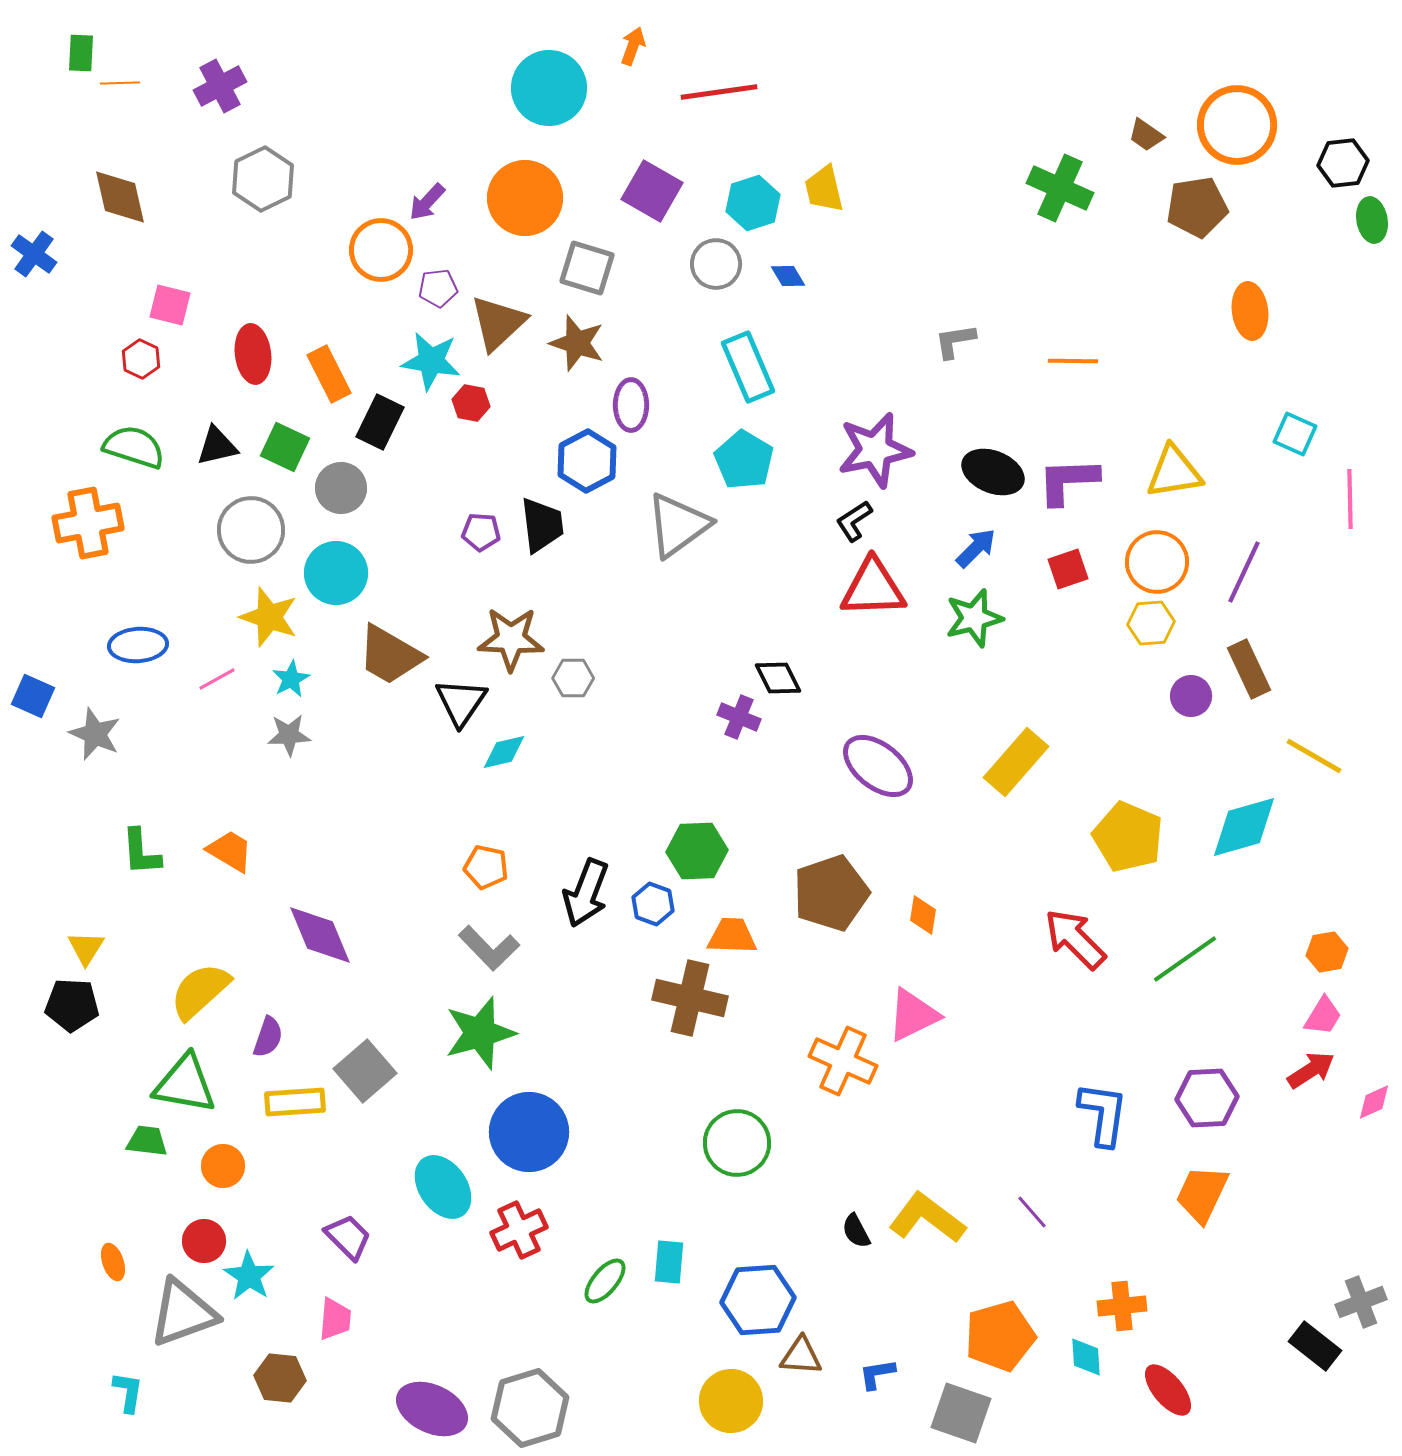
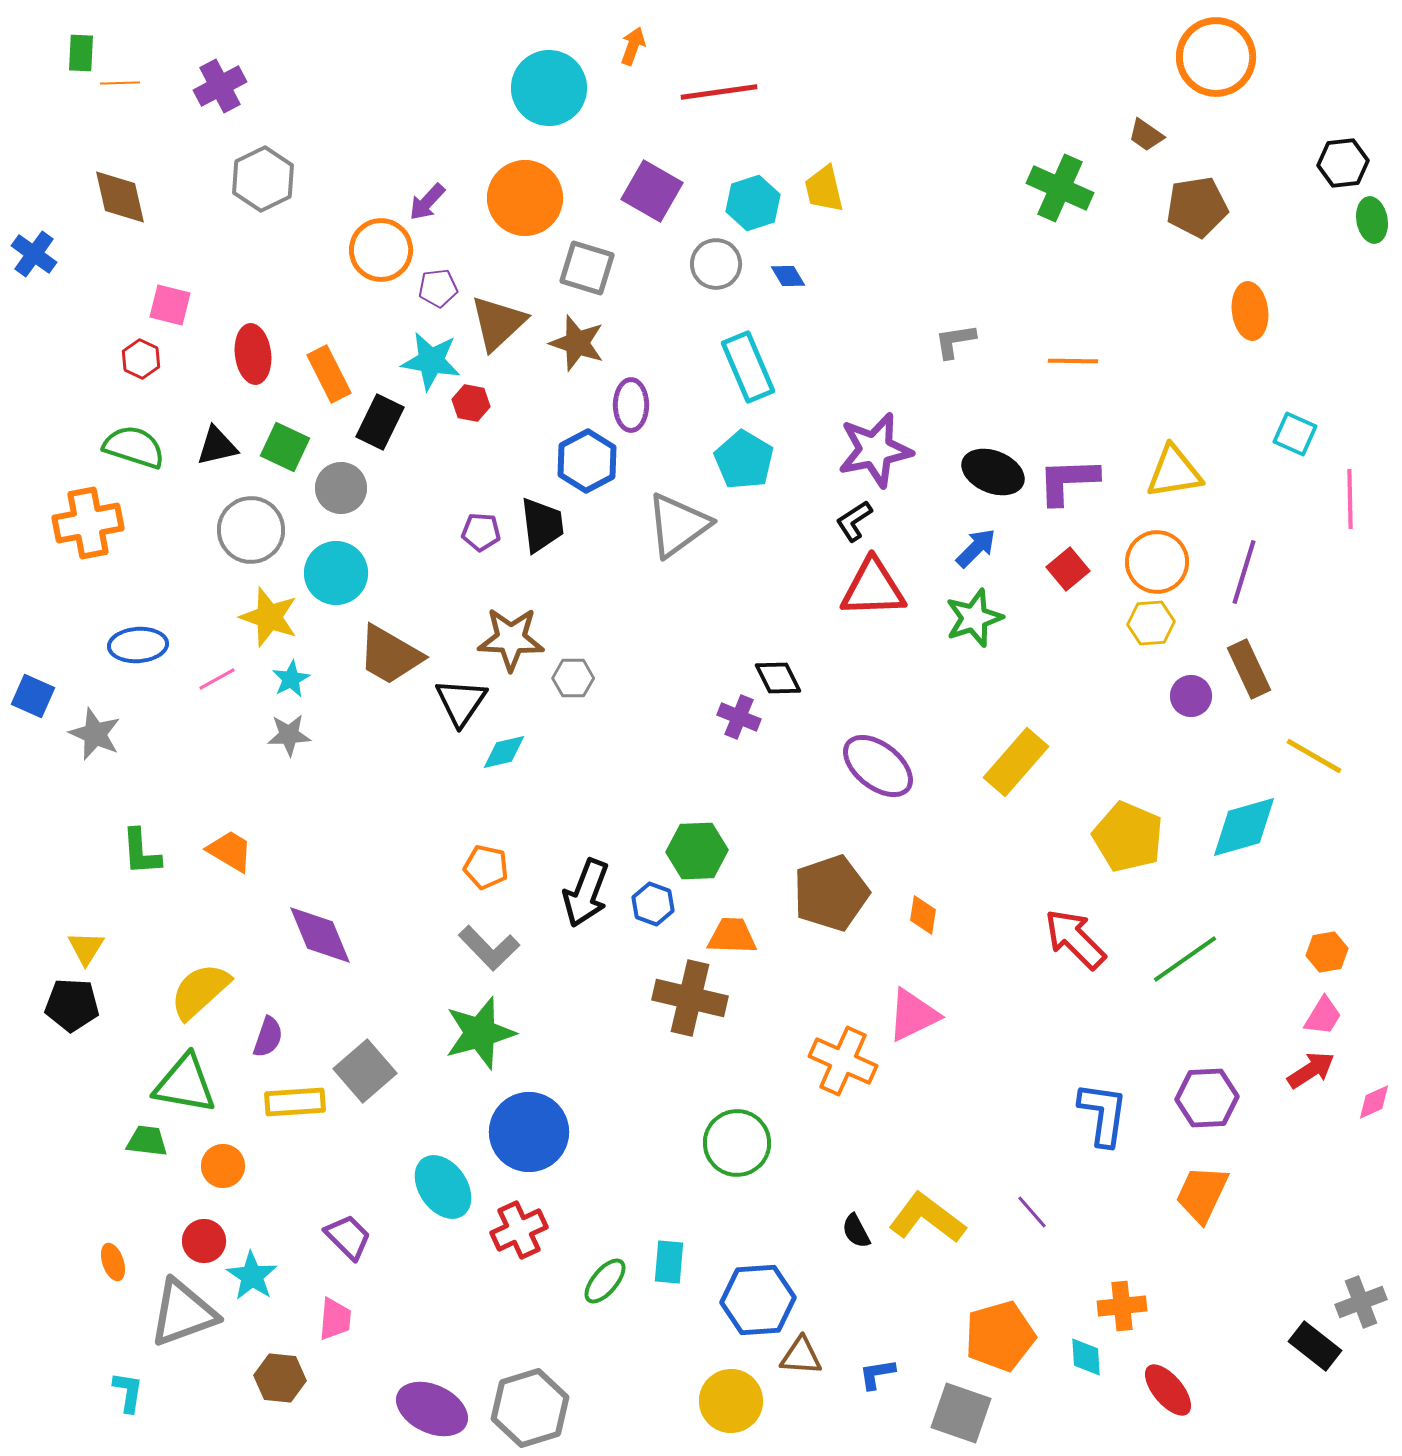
orange circle at (1237, 125): moved 21 px left, 68 px up
red square at (1068, 569): rotated 21 degrees counterclockwise
purple line at (1244, 572): rotated 8 degrees counterclockwise
green star at (974, 618): rotated 4 degrees counterclockwise
cyan star at (249, 1276): moved 3 px right
